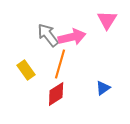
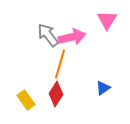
yellow rectangle: moved 30 px down
red diamond: rotated 25 degrees counterclockwise
